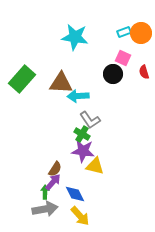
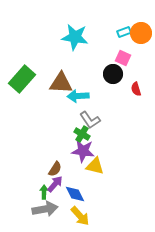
red semicircle: moved 8 px left, 17 px down
purple arrow: moved 2 px right, 2 px down
green arrow: moved 1 px left
